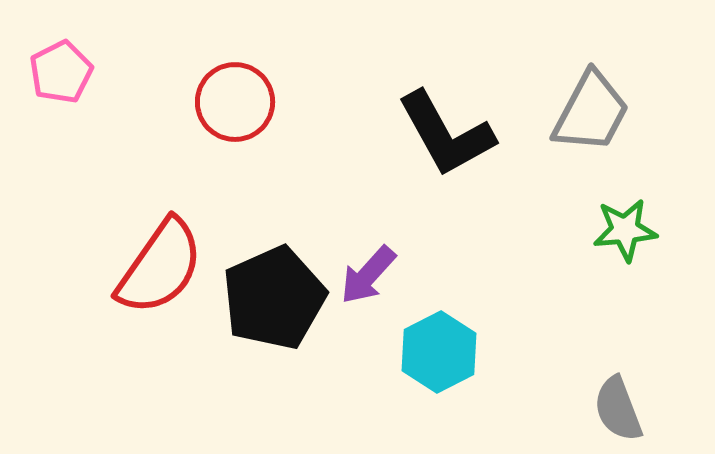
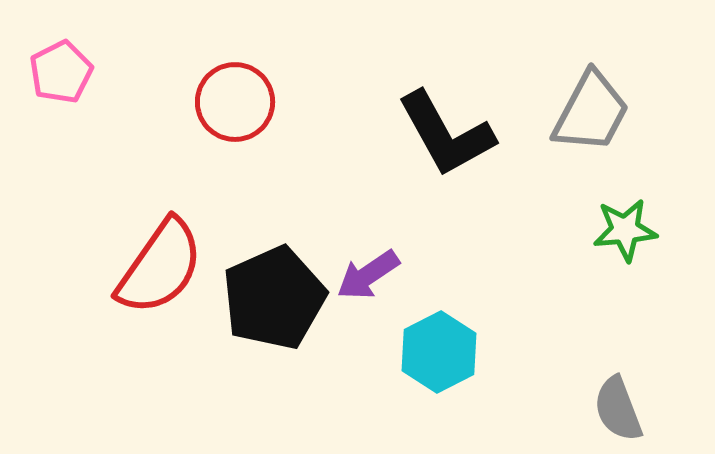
purple arrow: rotated 14 degrees clockwise
